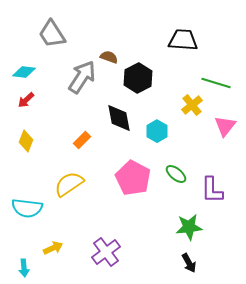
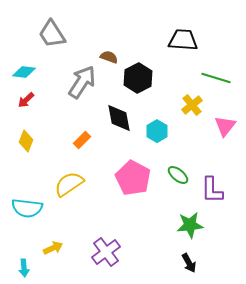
gray arrow: moved 5 px down
green line: moved 5 px up
green ellipse: moved 2 px right, 1 px down
green star: moved 1 px right, 2 px up
